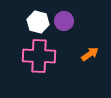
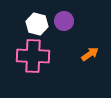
white hexagon: moved 1 px left, 2 px down
pink cross: moved 6 px left
